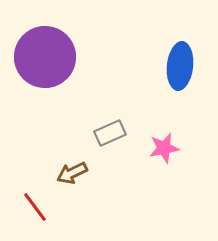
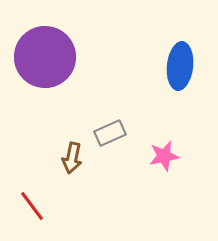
pink star: moved 8 px down
brown arrow: moved 15 px up; rotated 52 degrees counterclockwise
red line: moved 3 px left, 1 px up
